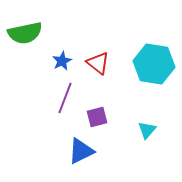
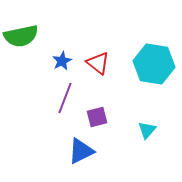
green semicircle: moved 4 px left, 3 px down
